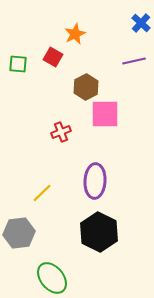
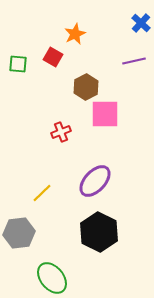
purple ellipse: rotated 40 degrees clockwise
